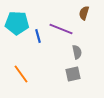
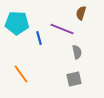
brown semicircle: moved 3 px left
purple line: moved 1 px right
blue line: moved 1 px right, 2 px down
gray square: moved 1 px right, 5 px down
